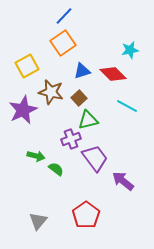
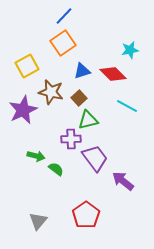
purple cross: rotated 18 degrees clockwise
